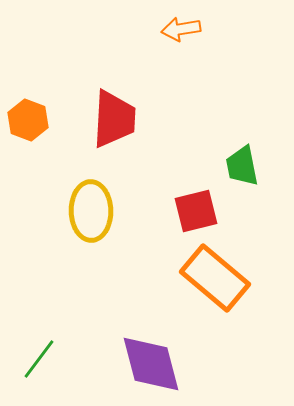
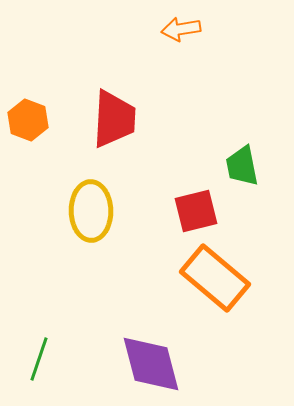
green line: rotated 18 degrees counterclockwise
